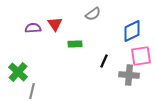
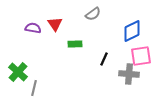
purple semicircle: rotated 14 degrees clockwise
black line: moved 2 px up
gray cross: moved 1 px up
gray line: moved 2 px right, 3 px up
